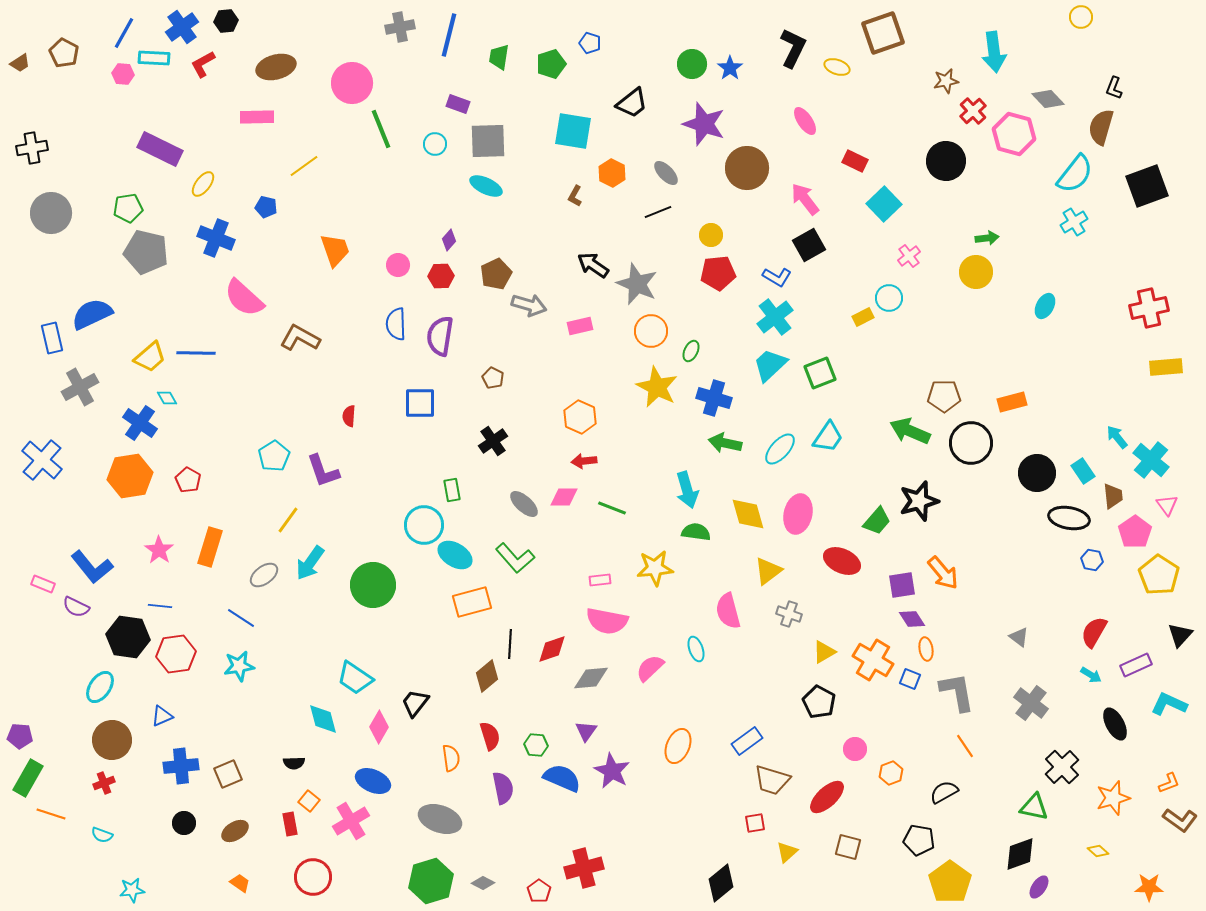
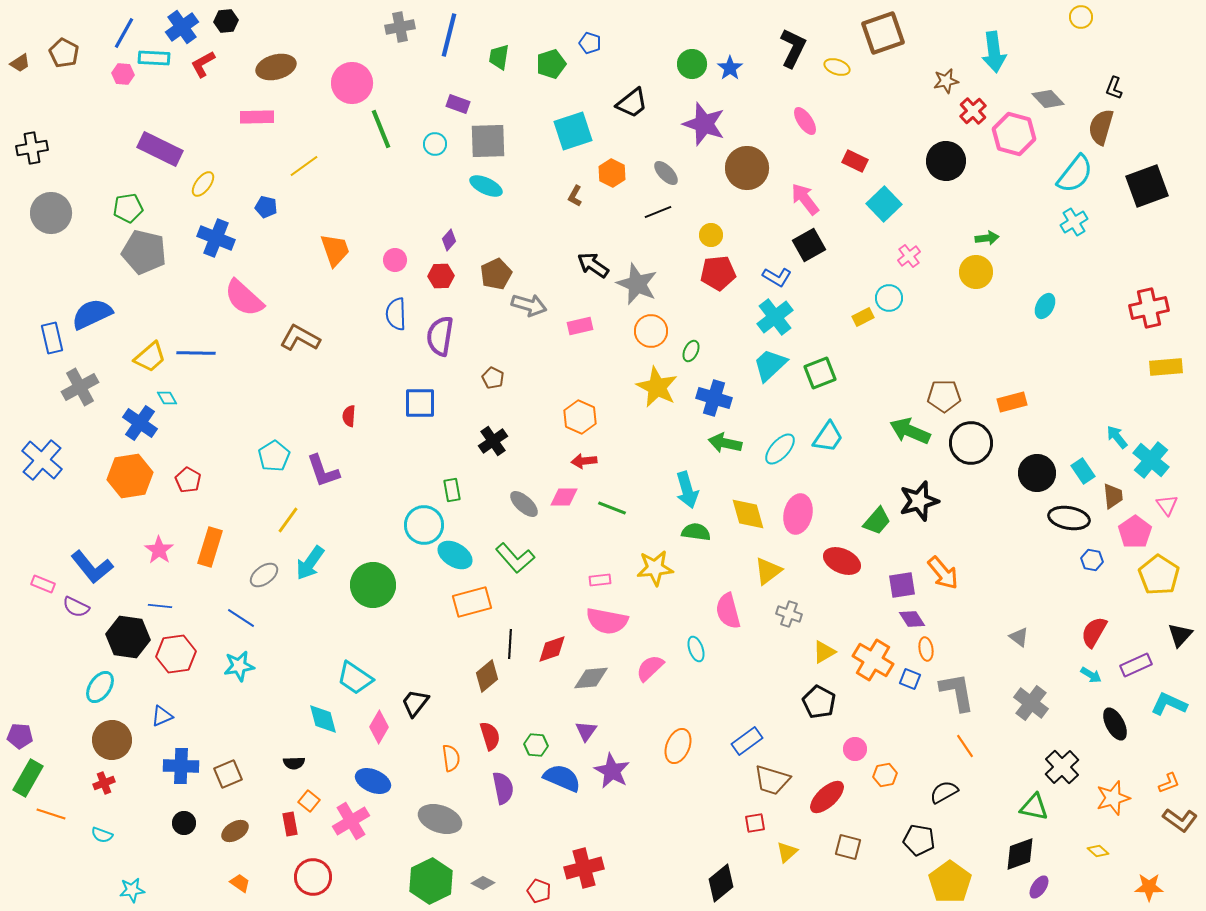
cyan square at (573, 131): rotated 27 degrees counterclockwise
gray pentagon at (146, 252): moved 2 px left
pink circle at (398, 265): moved 3 px left, 5 px up
blue semicircle at (396, 324): moved 10 px up
blue cross at (181, 766): rotated 8 degrees clockwise
orange hexagon at (891, 773): moved 6 px left, 2 px down; rotated 10 degrees clockwise
green hexagon at (431, 881): rotated 9 degrees counterclockwise
red pentagon at (539, 891): rotated 15 degrees counterclockwise
